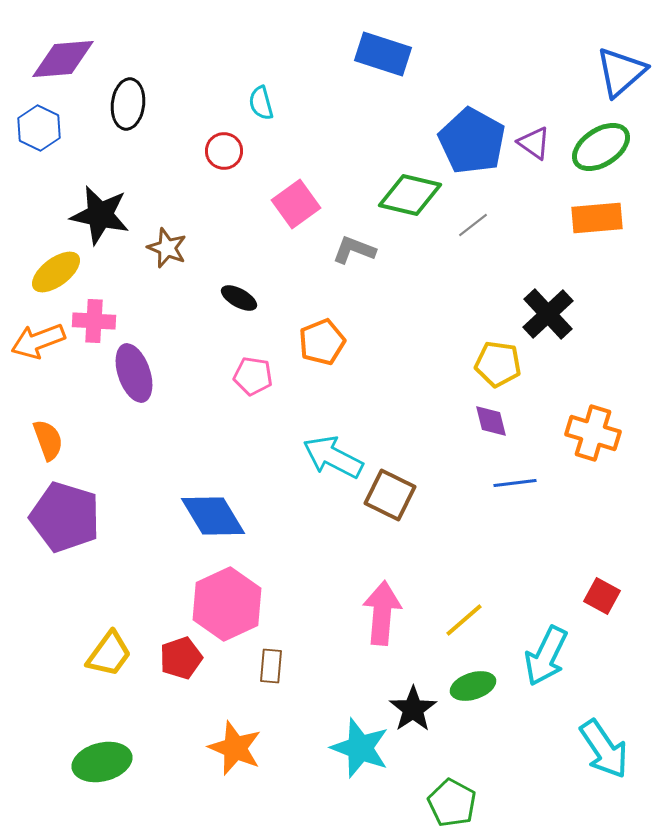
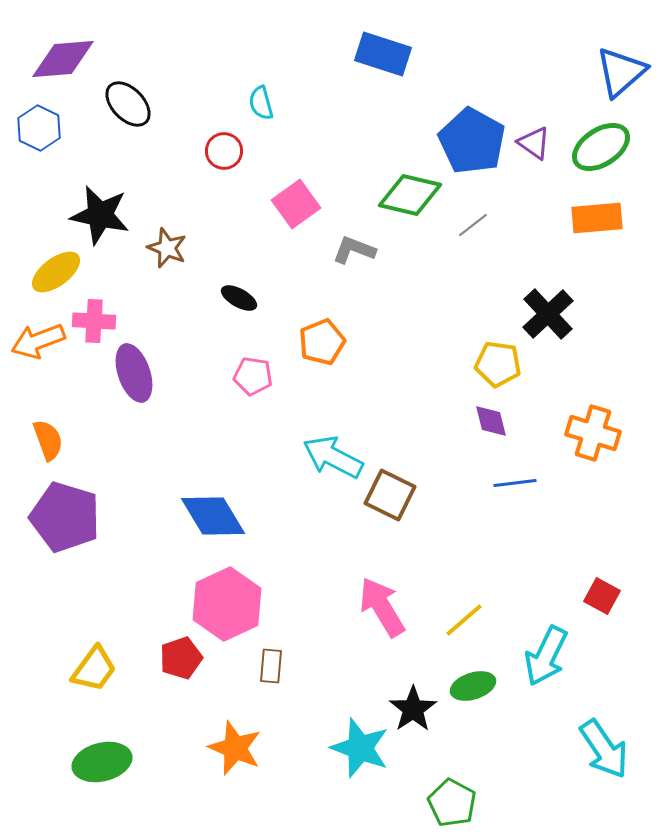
black ellipse at (128, 104): rotated 51 degrees counterclockwise
pink arrow at (382, 613): moved 6 px up; rotated 36 degrees counterclockwise
yellow trapezoid at (109, 654): moved 15 px left, 15 px down
